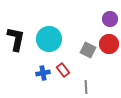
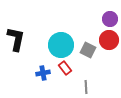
cyan circle: moved 12 px right, 6 px down
red circle: moved 4 px up
red rectangle: moved 2 px right, 2 px up
